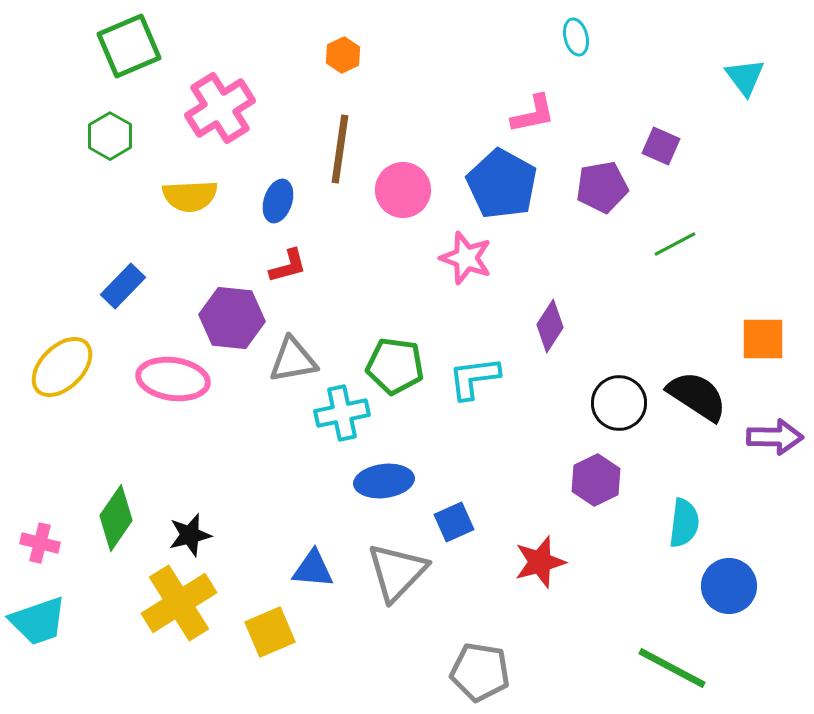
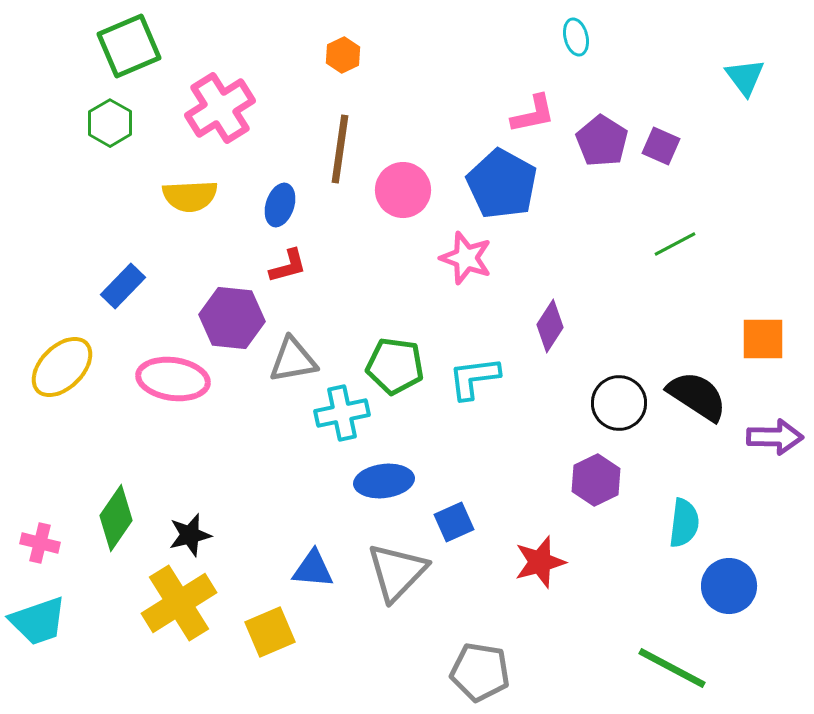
green hexagon at (110, 136): moved 13 px up
purple pentagon at (602, 187): moved 46 px up; rotated 30 degrees counterclockwise
blue ellipse at (278, 201): moved 2 px right, 4 px down
